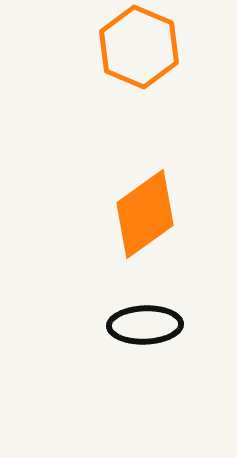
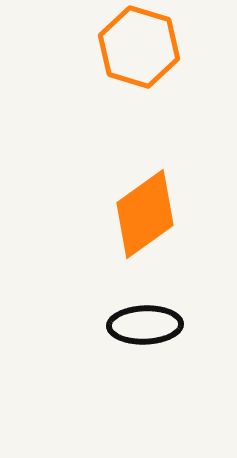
orange hexagon: rotated 6 degrees counterclockwise
